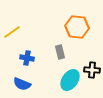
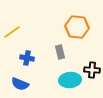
cyan ellipse: rotated 50 degrees clockwise
blue semicircle: moved 2 px left
